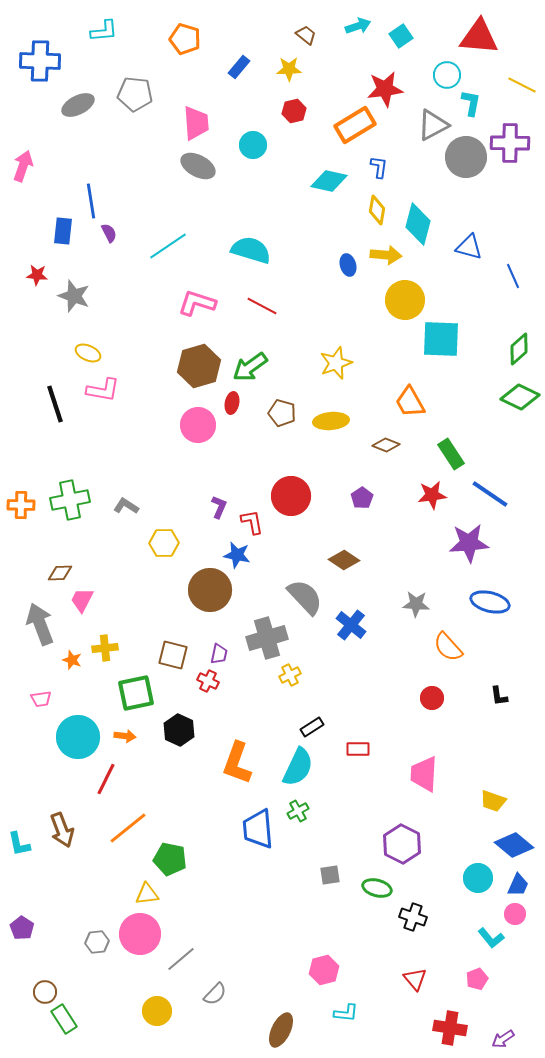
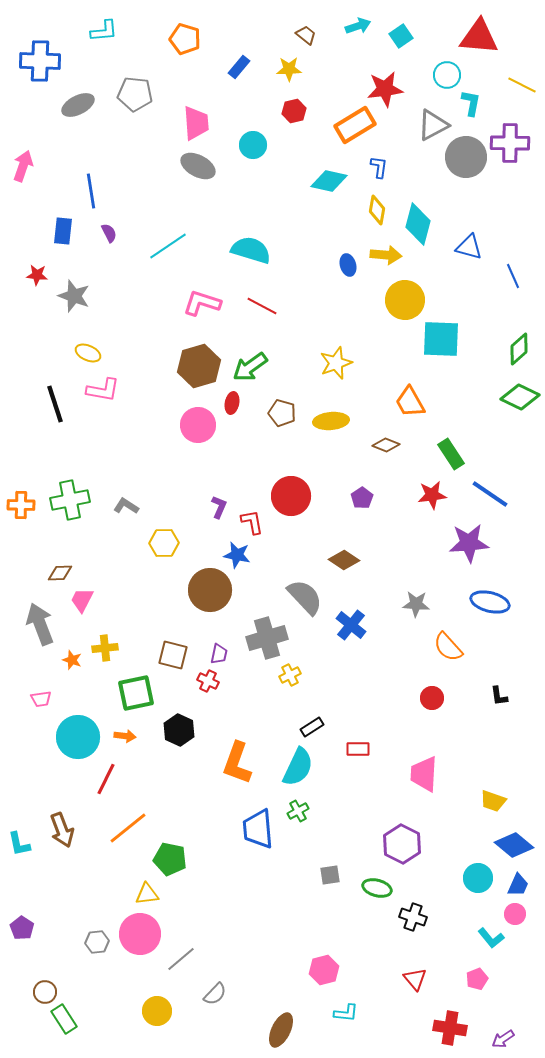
blue line at (91, 201): moved 10 px up
pink L-shape at (197, 303): moved 5 px right
